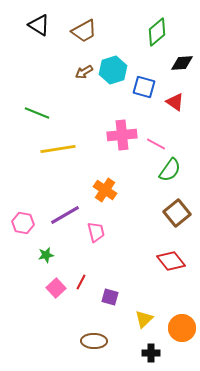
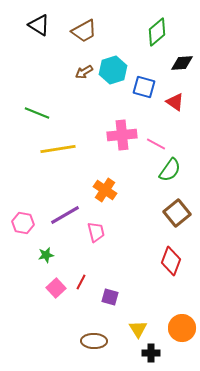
red diamond: rotated 60 degrees clockwise
yellow triangle: moved 6 px left, 10 px down; rotated 18 degrees counterclockwise
